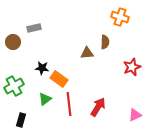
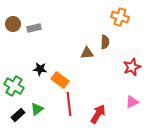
brown circle: moved 18 px up
black star: moved 2 px left, 1 px down
orange rectangle: moved 1 px right, 1 px down
green cross: rotated 30 degrees counterclockwise
green triangle: moved 8 px left, 10 px down
red arrow: moved 7 px down
pink triangle: moved 3 px left, 13 px up
black rectangle: moved 3 px left, 5 px up; rotated 32 degrees clockwise
